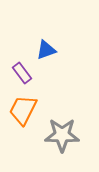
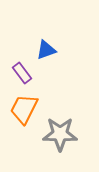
orange trapezoid: moved 1 px right, 1 px up
gray star: moved 2 px left, 1 px up
